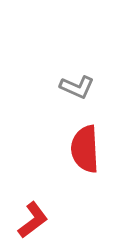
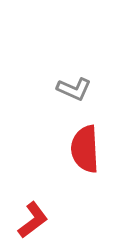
gray L-shape: moved 3 px left, 2 px down
